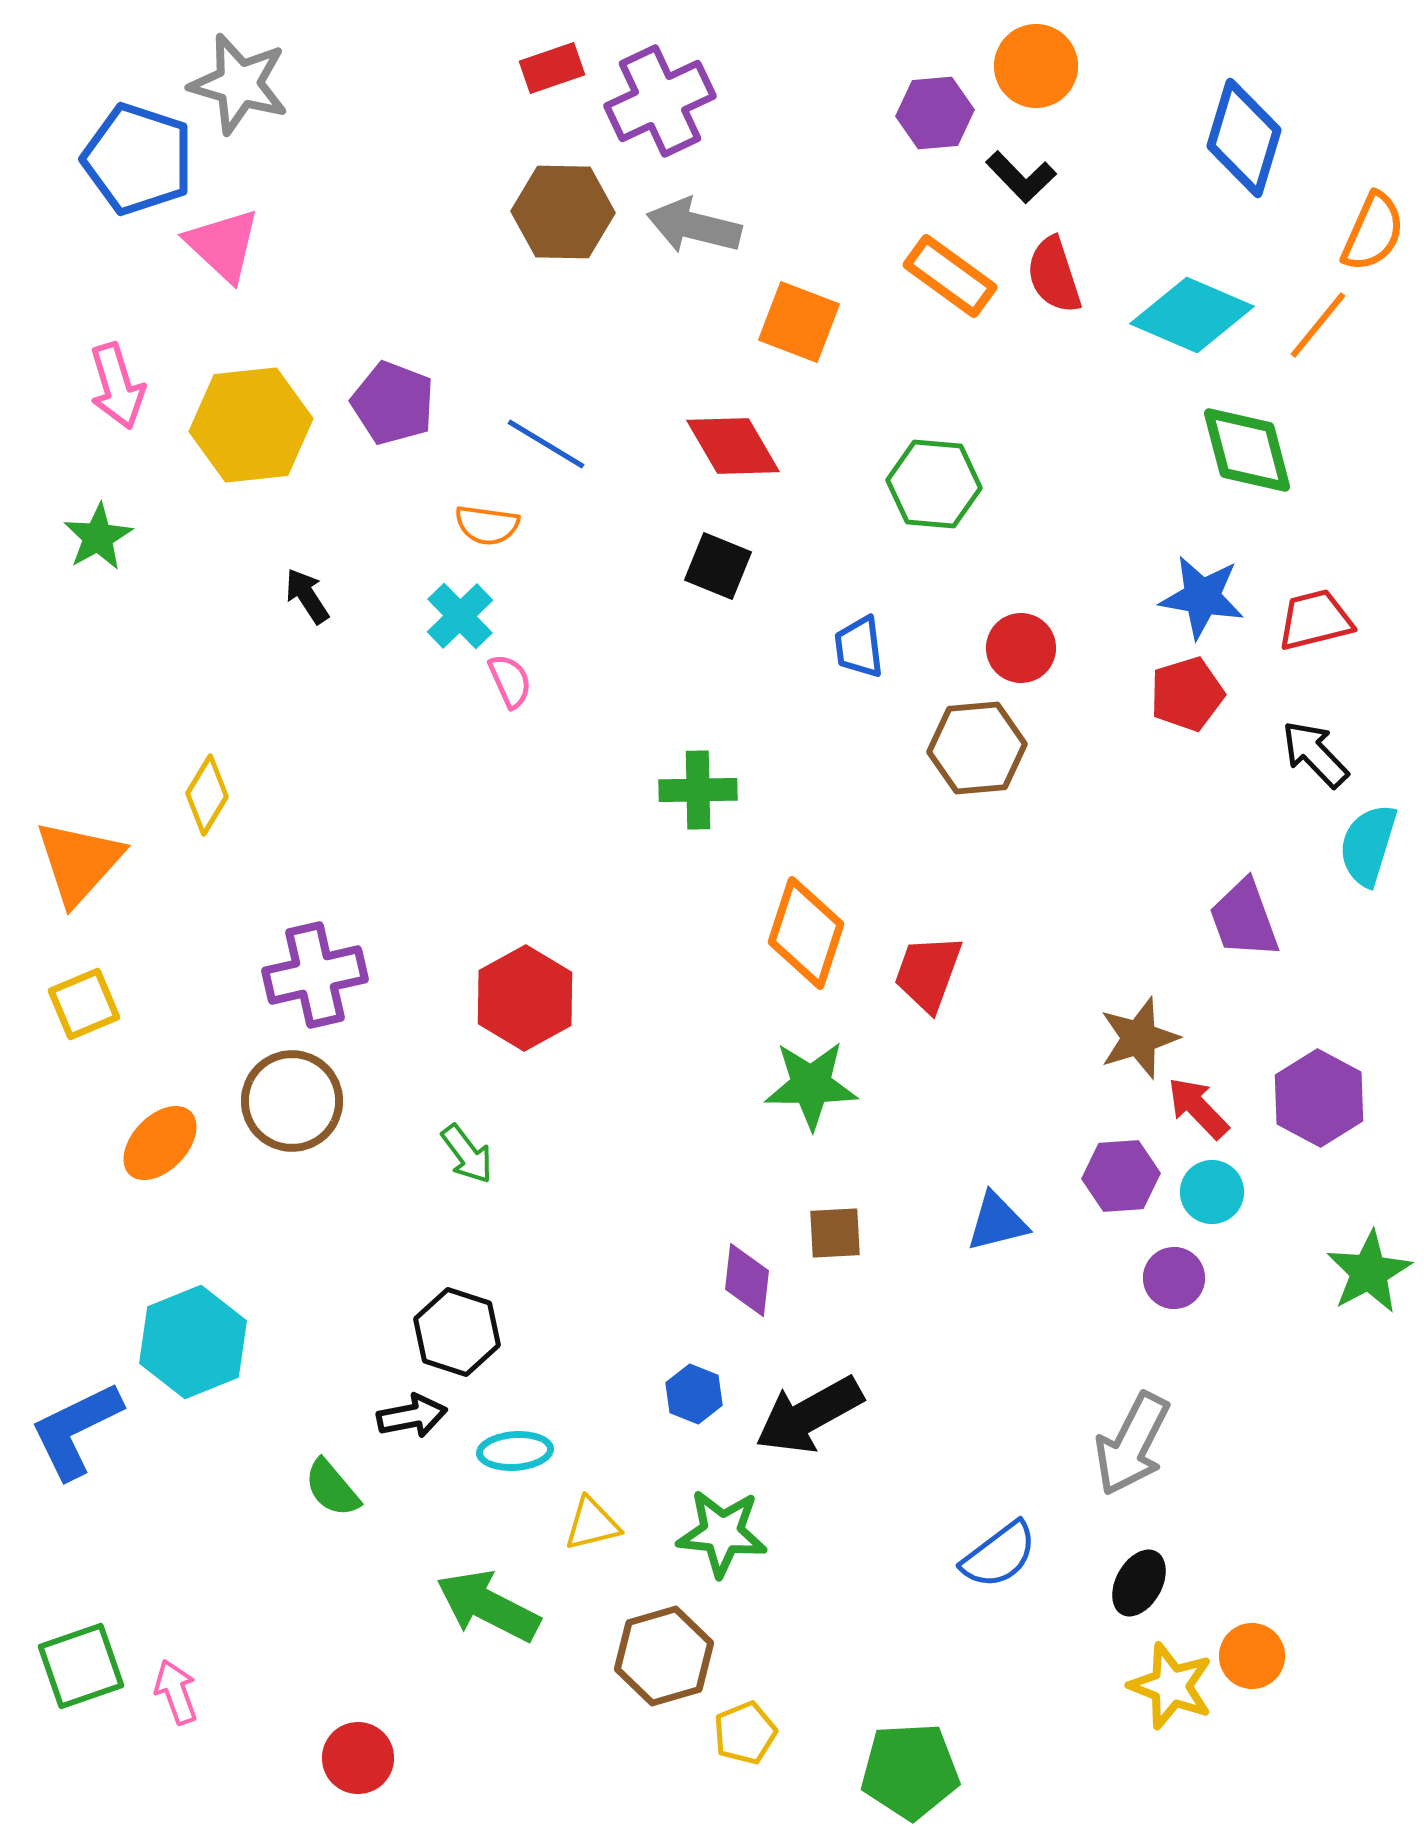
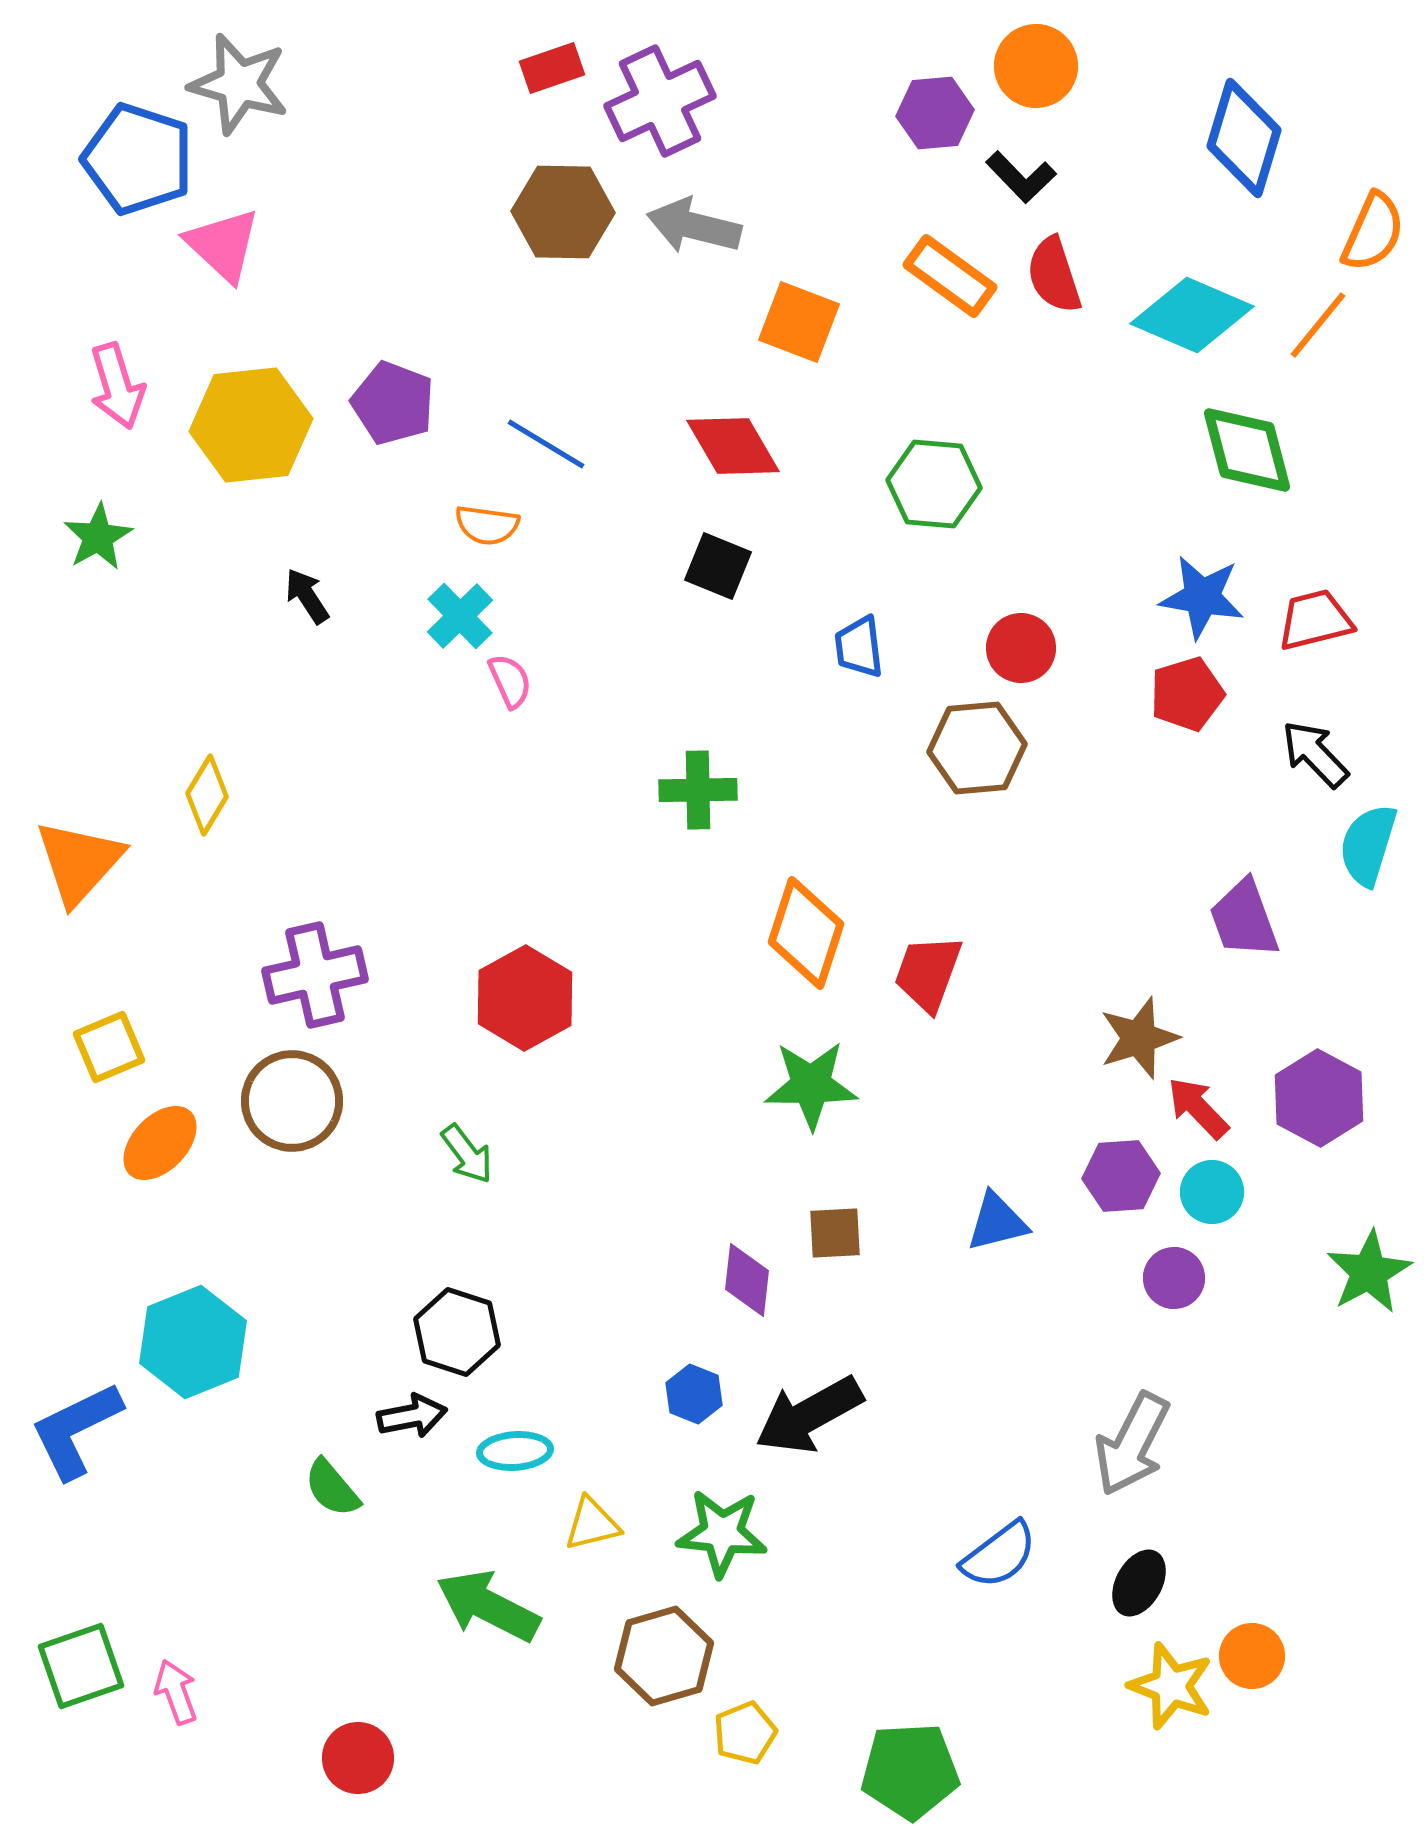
yellow square at (84, 1004): moved 25 px right, 43 px down
